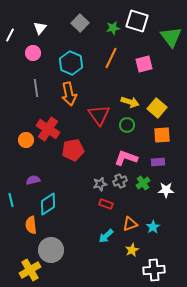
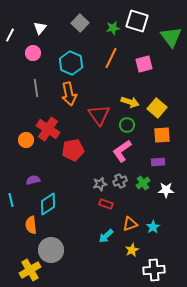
pink L-shape: moved 4 px left, 7 px up; rotated 55 degrees counterclockwise
